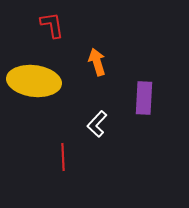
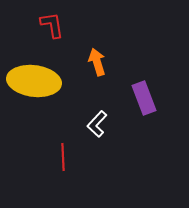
purple rectangle: rotated 24 degrees counterclockwise
